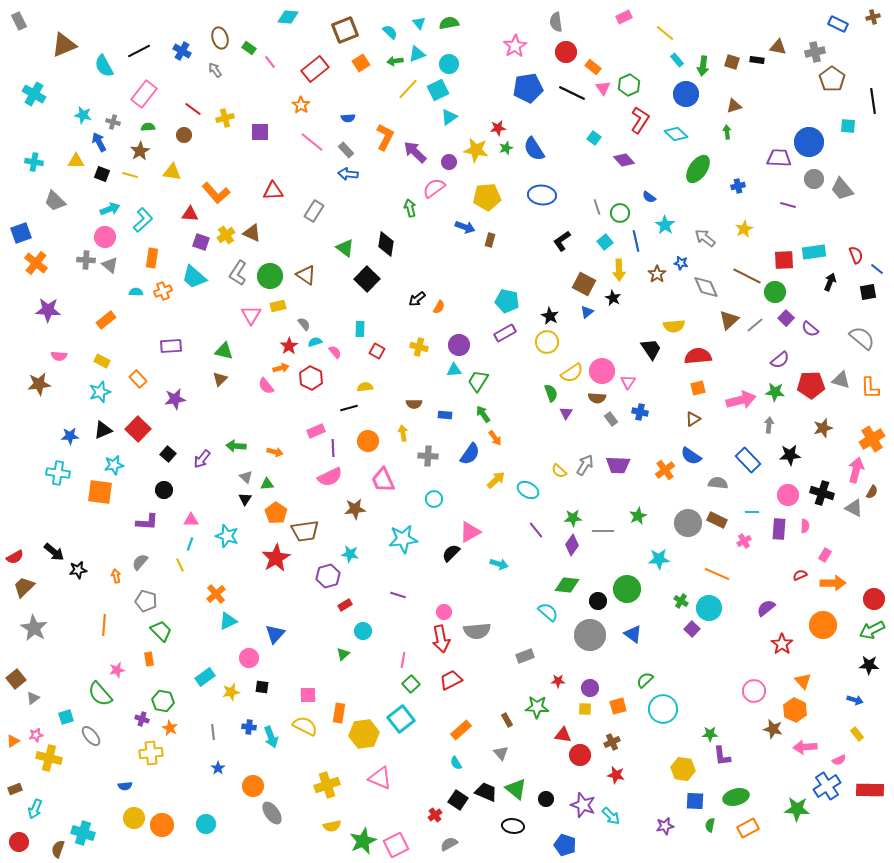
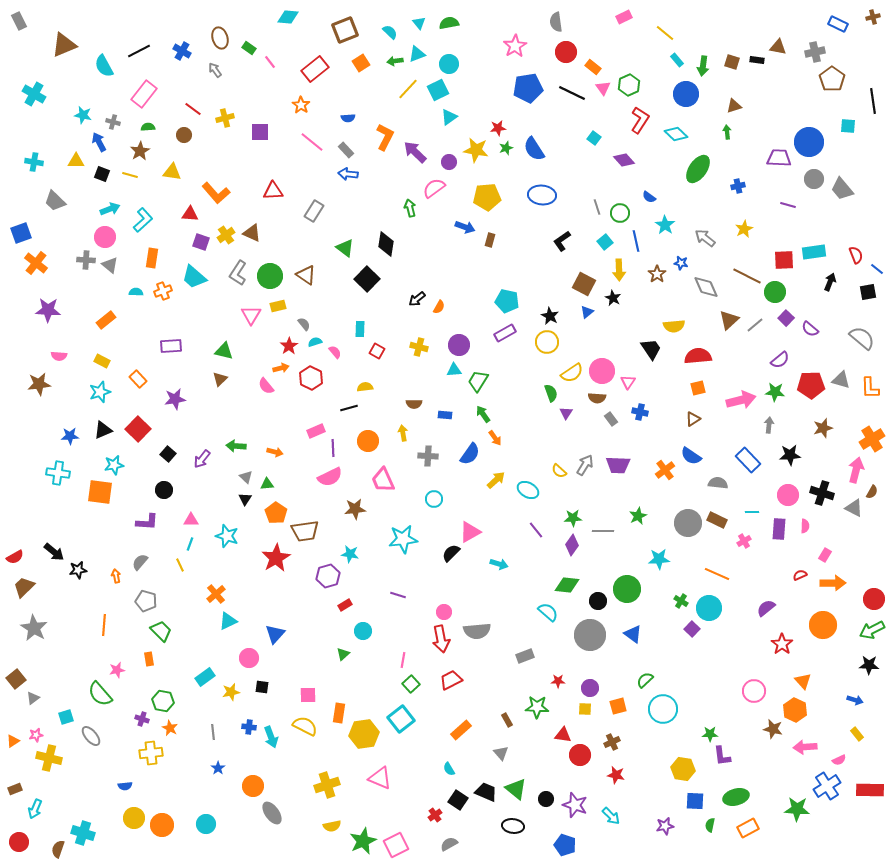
cyan semicircle at (456, 763): moved 7 px left, 6 px down
purple star at (583, 805): moved 8 px left
